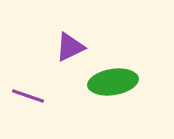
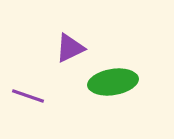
purple triangle: moved 1 px down
